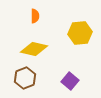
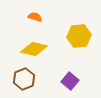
orange semicircle: moved 1 px down; rotated 72 degrees counterclockwise
yellow hexagon: moved 1 px left, 3 px down
brown hexagon: moved 1 px left, 1 px down
